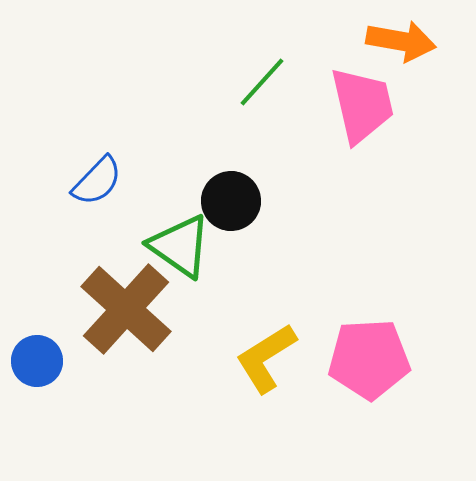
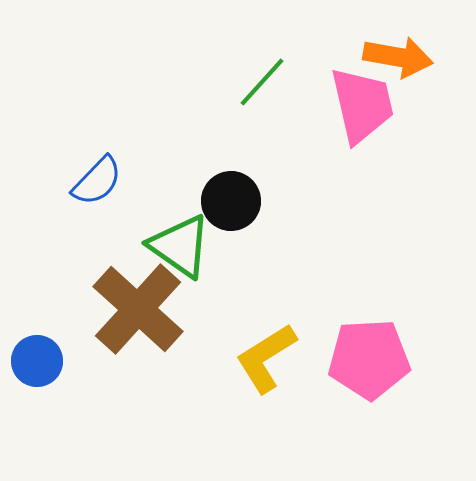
orange arrow: moved 3 px left, 16 px down
brown cross: moved 12 px right
